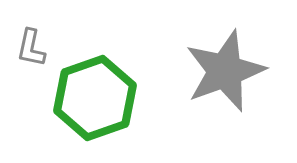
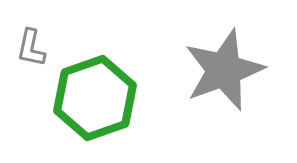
gray star: moved 1 px left, 1 px up
